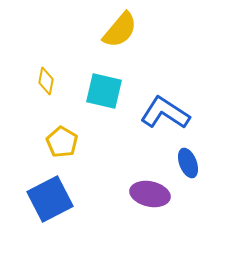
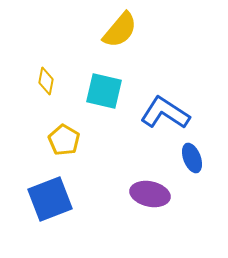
yellow pentagon: moved 2 px right, 2 px up
blue ellipse: moved 4 px right, 5 px up
blue square: rotated 6 degrees clockwise
